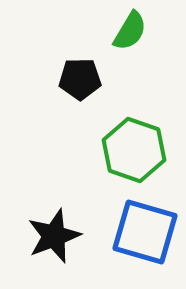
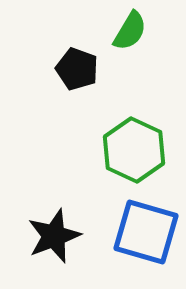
black pentagon: moved 3 px left, 10 px up; rotated 21 degrees clockwise
green hexagon: rotated 6 degrees clockwise
blue square: moved 1 px right
